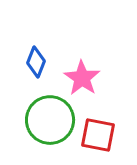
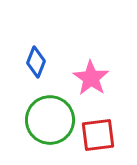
pink star: moved 9 px right
red square: rotated 18 degrees counterclockwise
